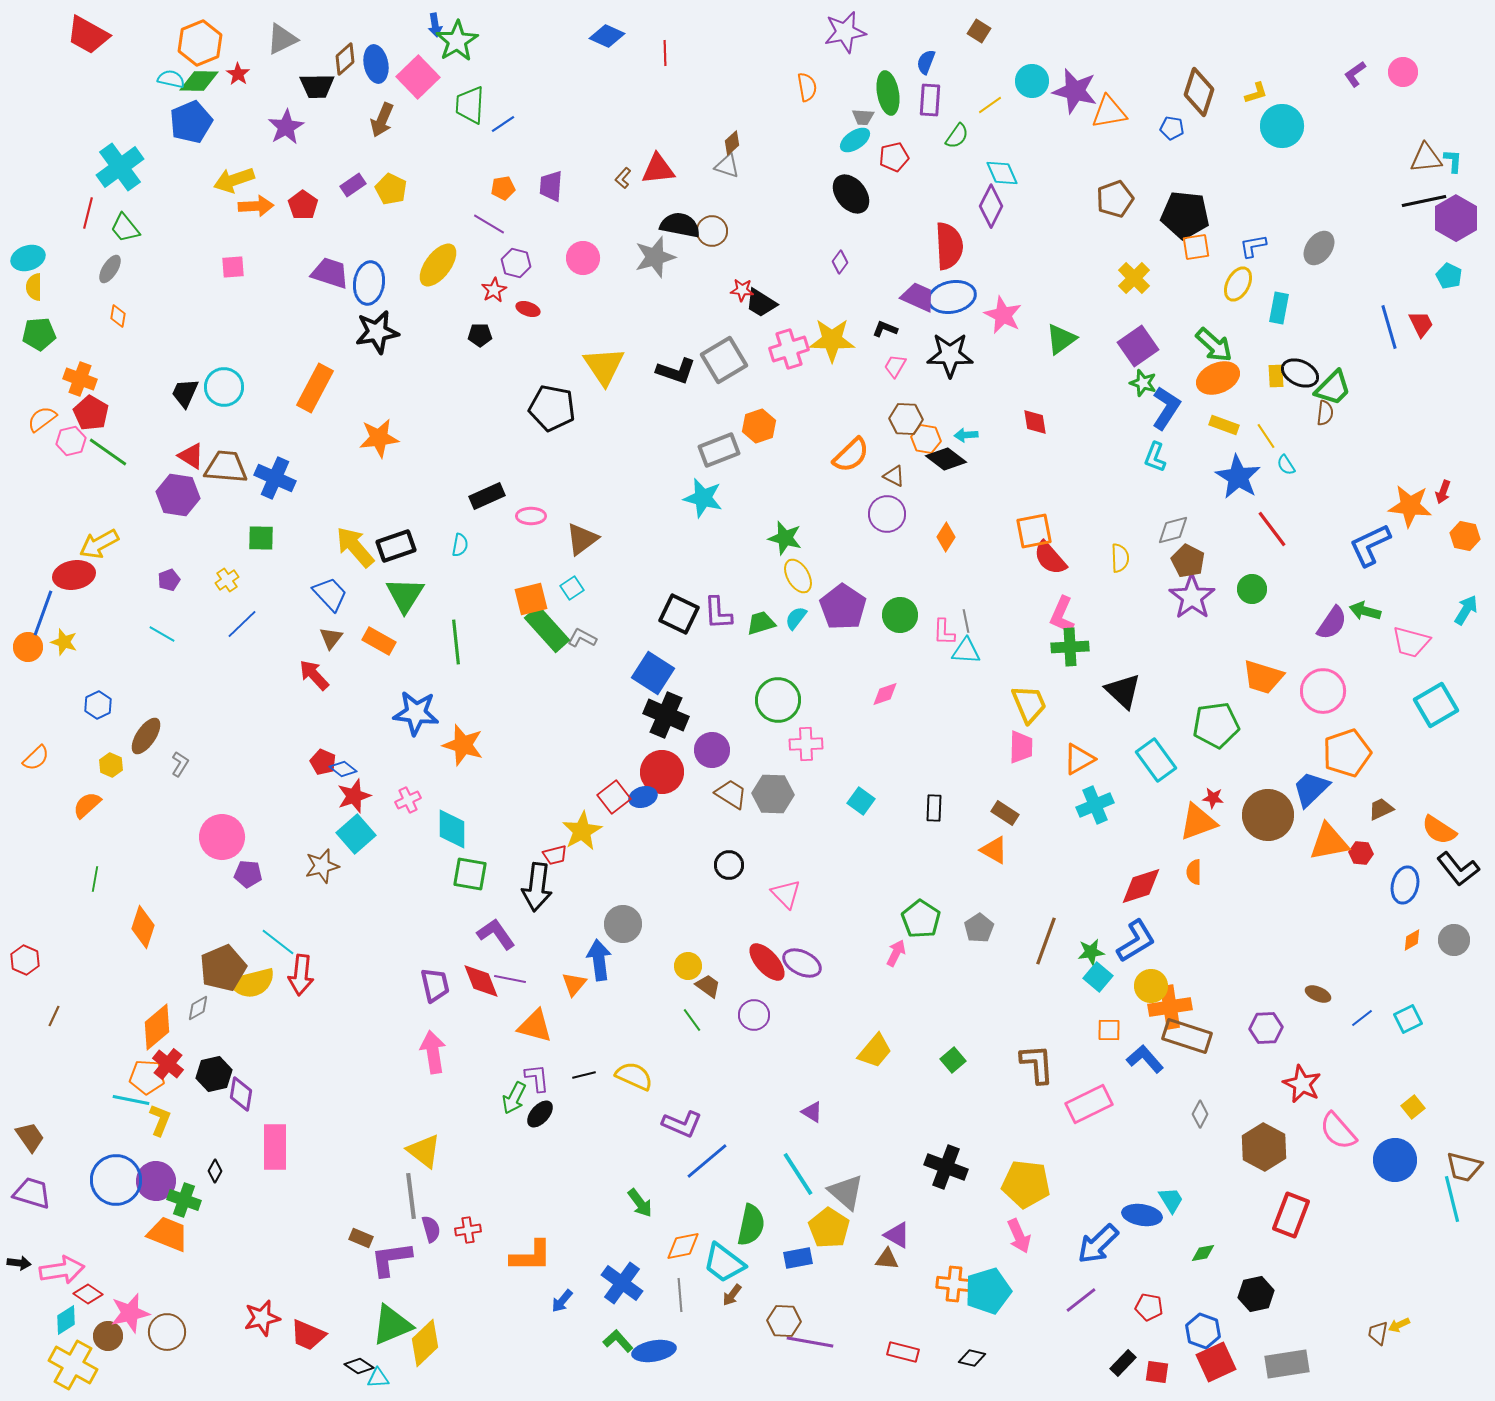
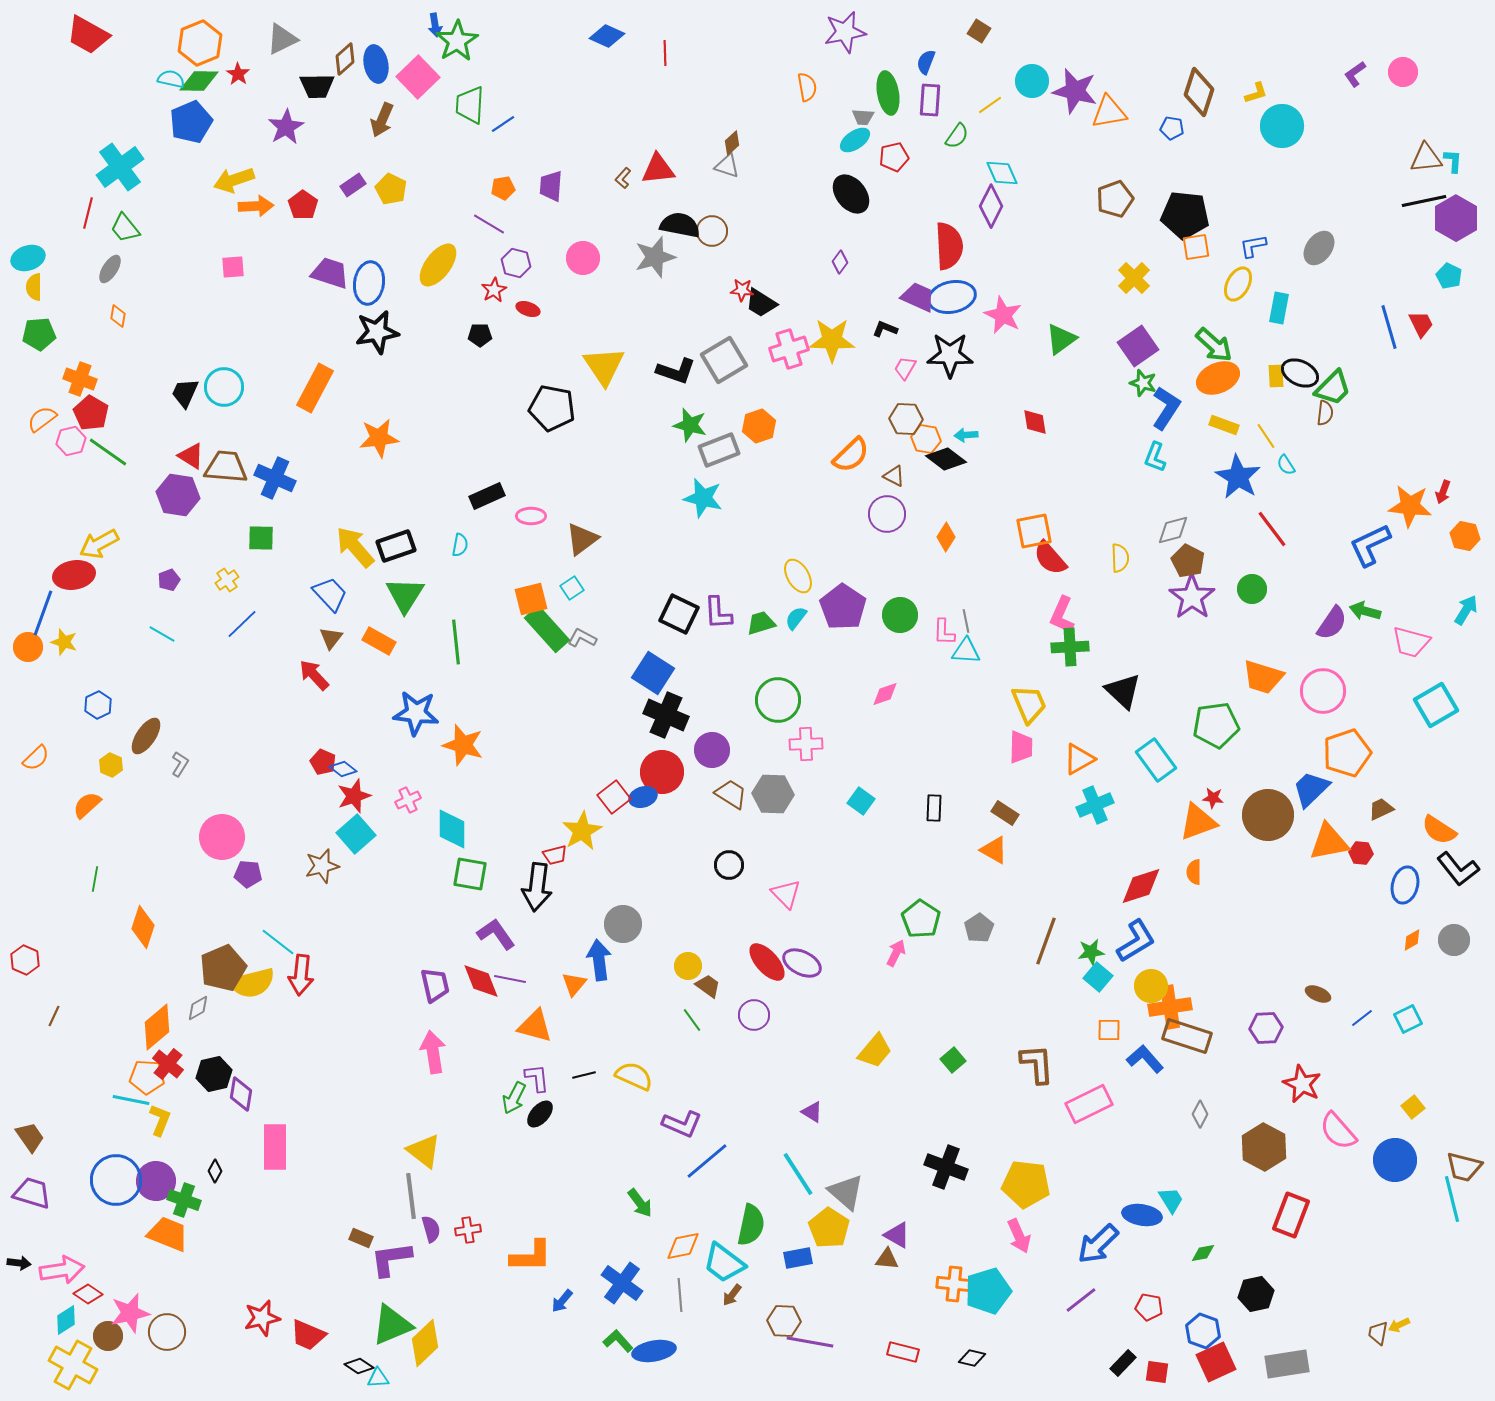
pink trapezoid at (895, 366): moved 10 px right, 2 px down
green star at (785, 538): moved 95 px left, 113 px up
